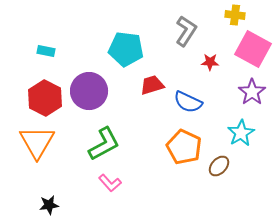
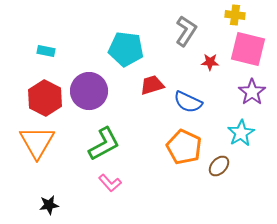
pink square: moved 5 px left; rotated 15 degrees counterclockwise
